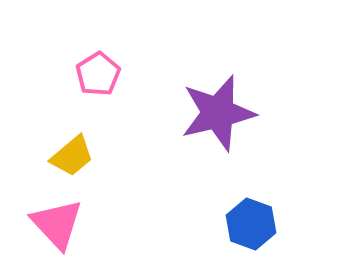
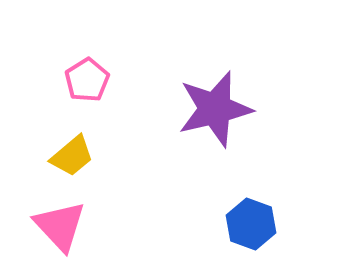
pink pentagon: moved 11 px left, 6 px down
purple star: moved 3 px left, 4 px up
pink triangle: moved 3 px right, 2 px down
